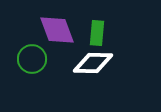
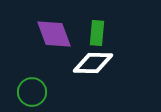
purple diamond: moved 3 px left, 4 px down
green circle: moved 33 px down
